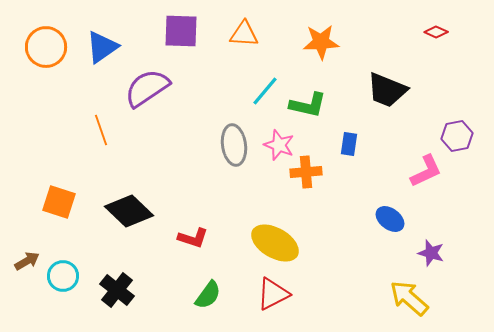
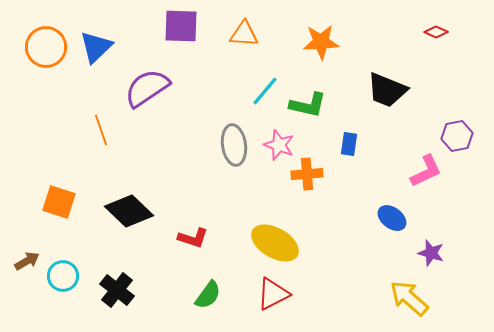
purple square: moved 5 px up
blue triangle: moved 6 px left; rotated 9 degrees counterclockwise
orange cross: moved 1 px right, 2 px down
blue ellipse: moved 2 px right, 1 px up
